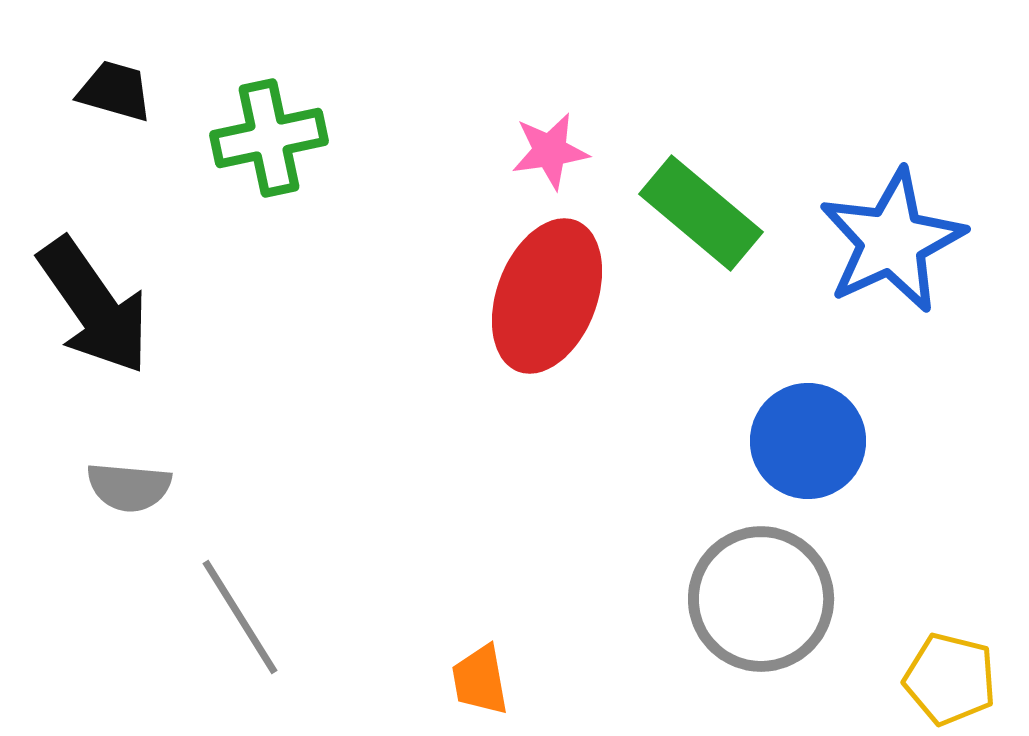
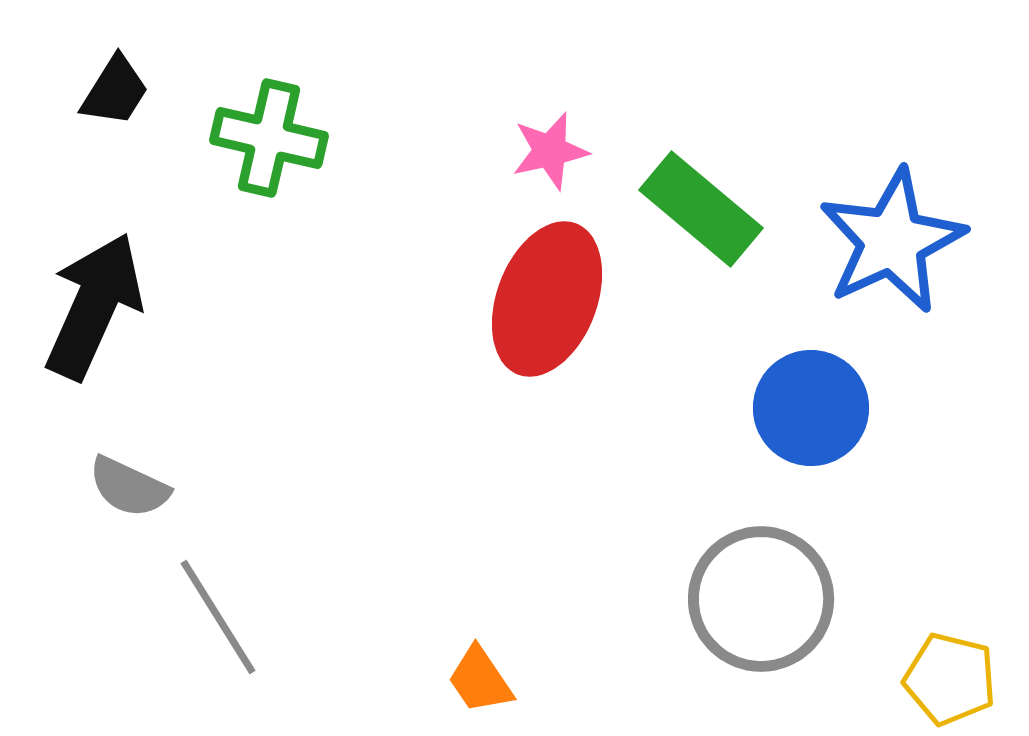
black trapezoid: rotated 106 degrees clockwise
green cross: rotated 25 degrees clockwise
pink star: rotated 4 degrees counterclockwise
green rectangle: moved 4 px up
red ellipse: moved 3 px down
black arrow: rotated 121 degrees counterclockwise
blue circle: moved 3 px right, 33 px up
gray semicircle: rotated 20 degrees clockwise
gray line: moved 22 px left
orange trapezoid: rotated 24 degrees counterclockwise
